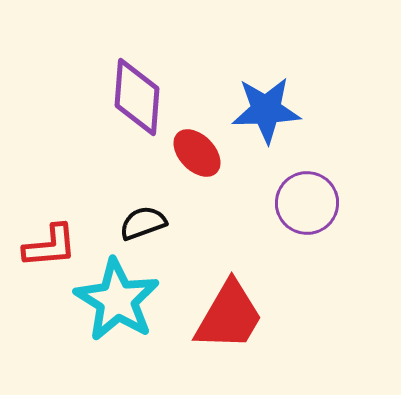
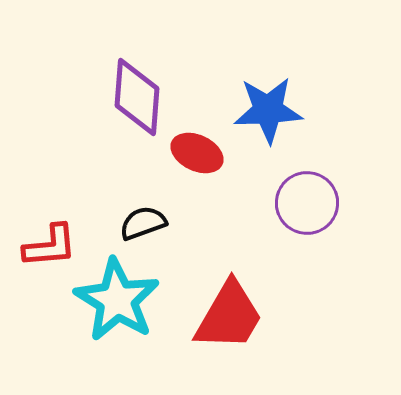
blue star: moved 2 px right
red ellipse: rotated 21 degrees counterclockwise
